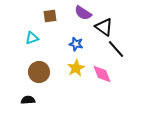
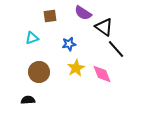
blue star: moved 7 px left; rotated 24 degrees counterclockwise
